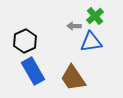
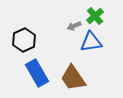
gray arrow: rotated 24 degrees counterclockwise
black hexagon: moved 1 px left, 1 px up
blue rectangle: moved 4 px right, 2 px down
